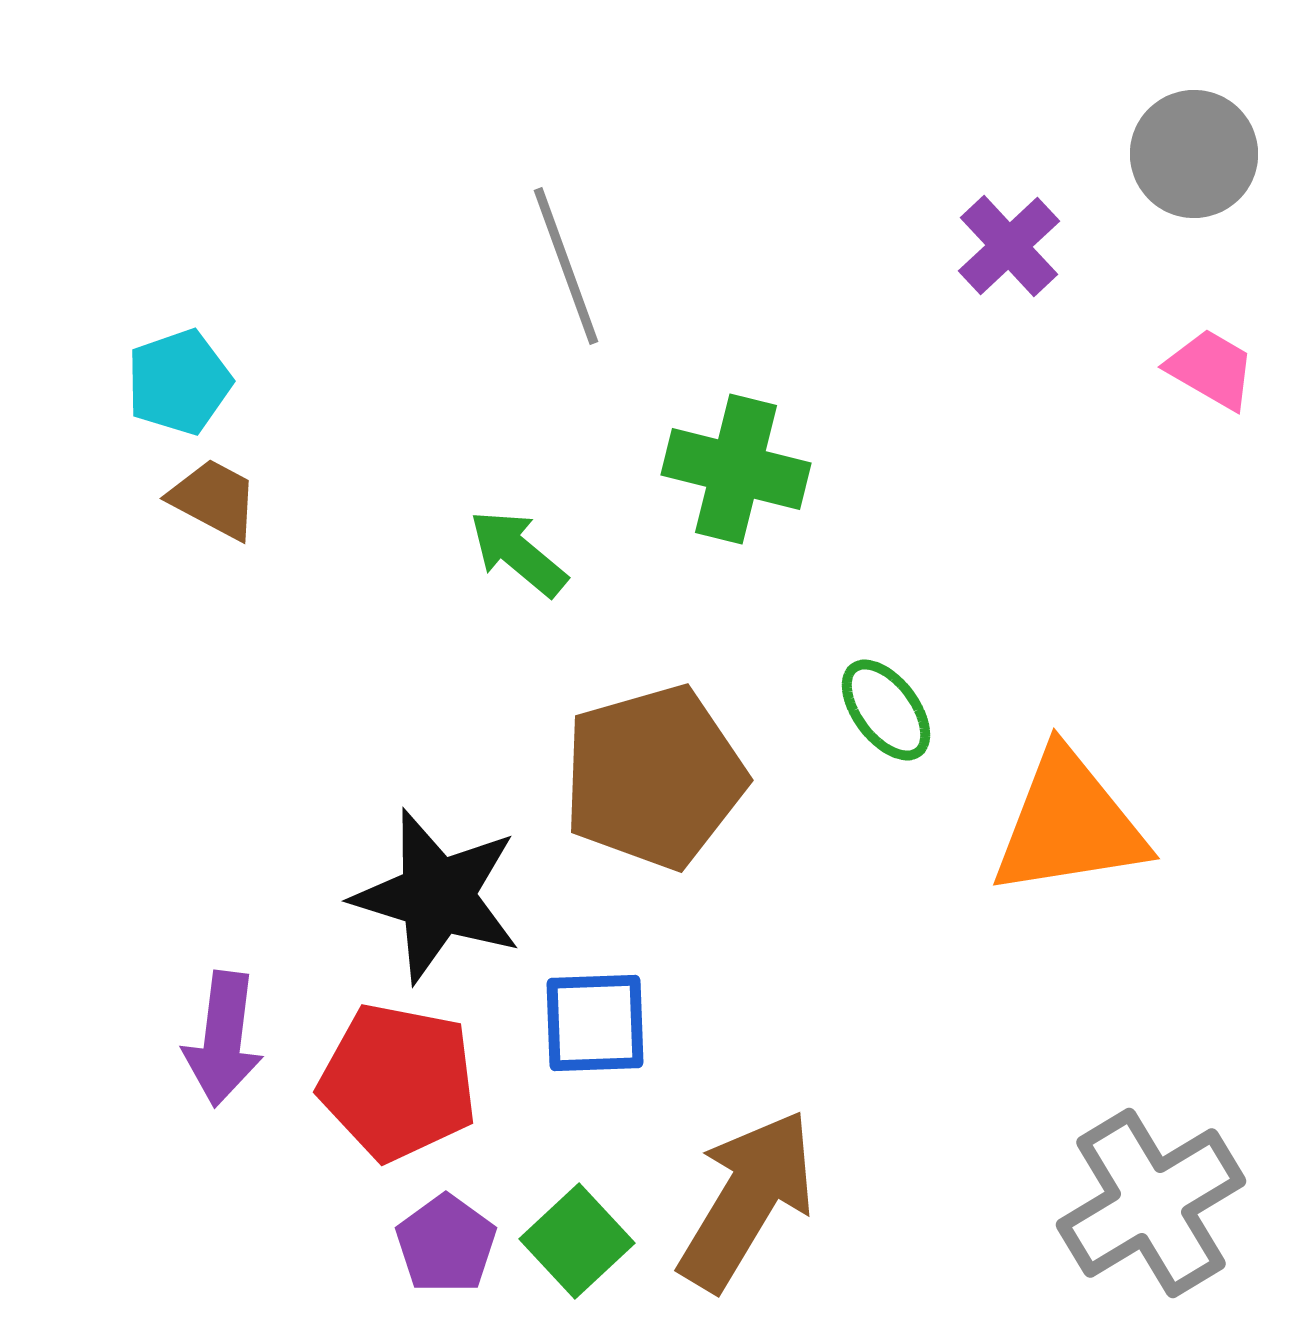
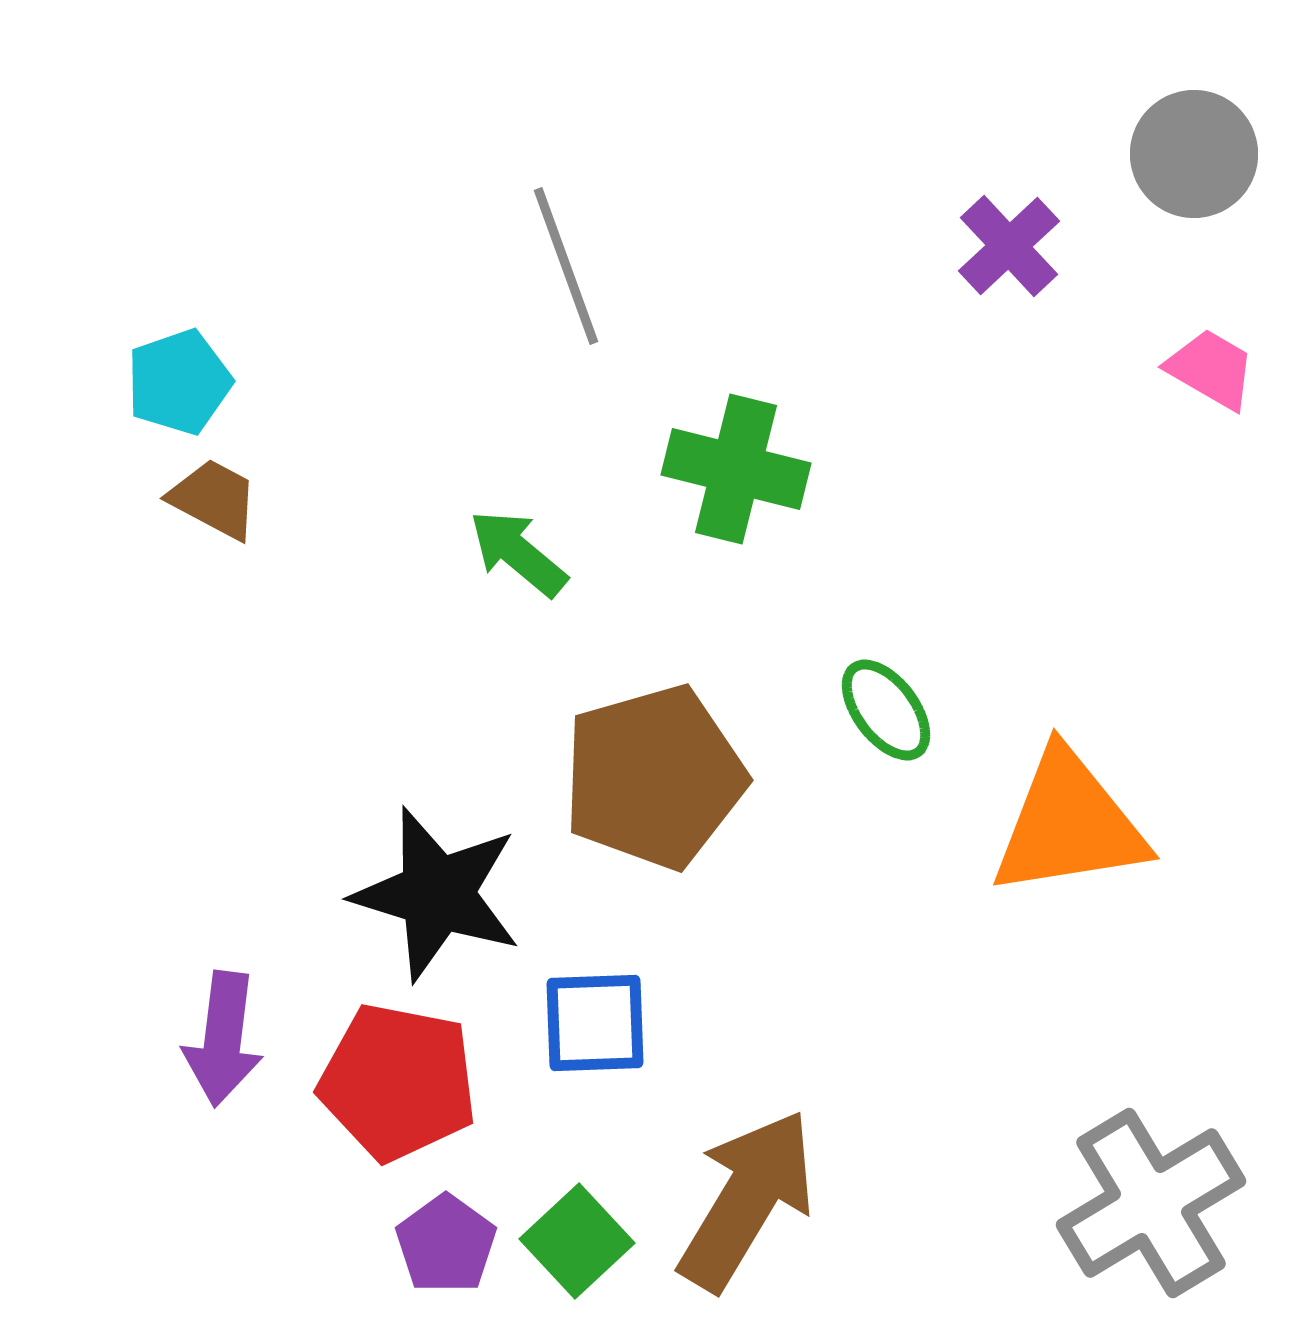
black star: moved 2 px up
